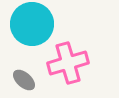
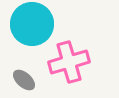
pink cross: moved 1 px right, 1 px up
